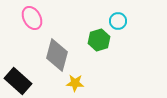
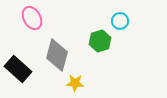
cyan circle: moved 2 px right
green hexagon: moved 1 px right, 1 px down
black rectangle: moved 12 px up
